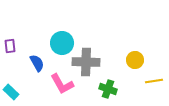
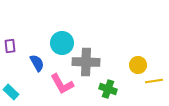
yellow circle: moved 3 px right, 5 px down
